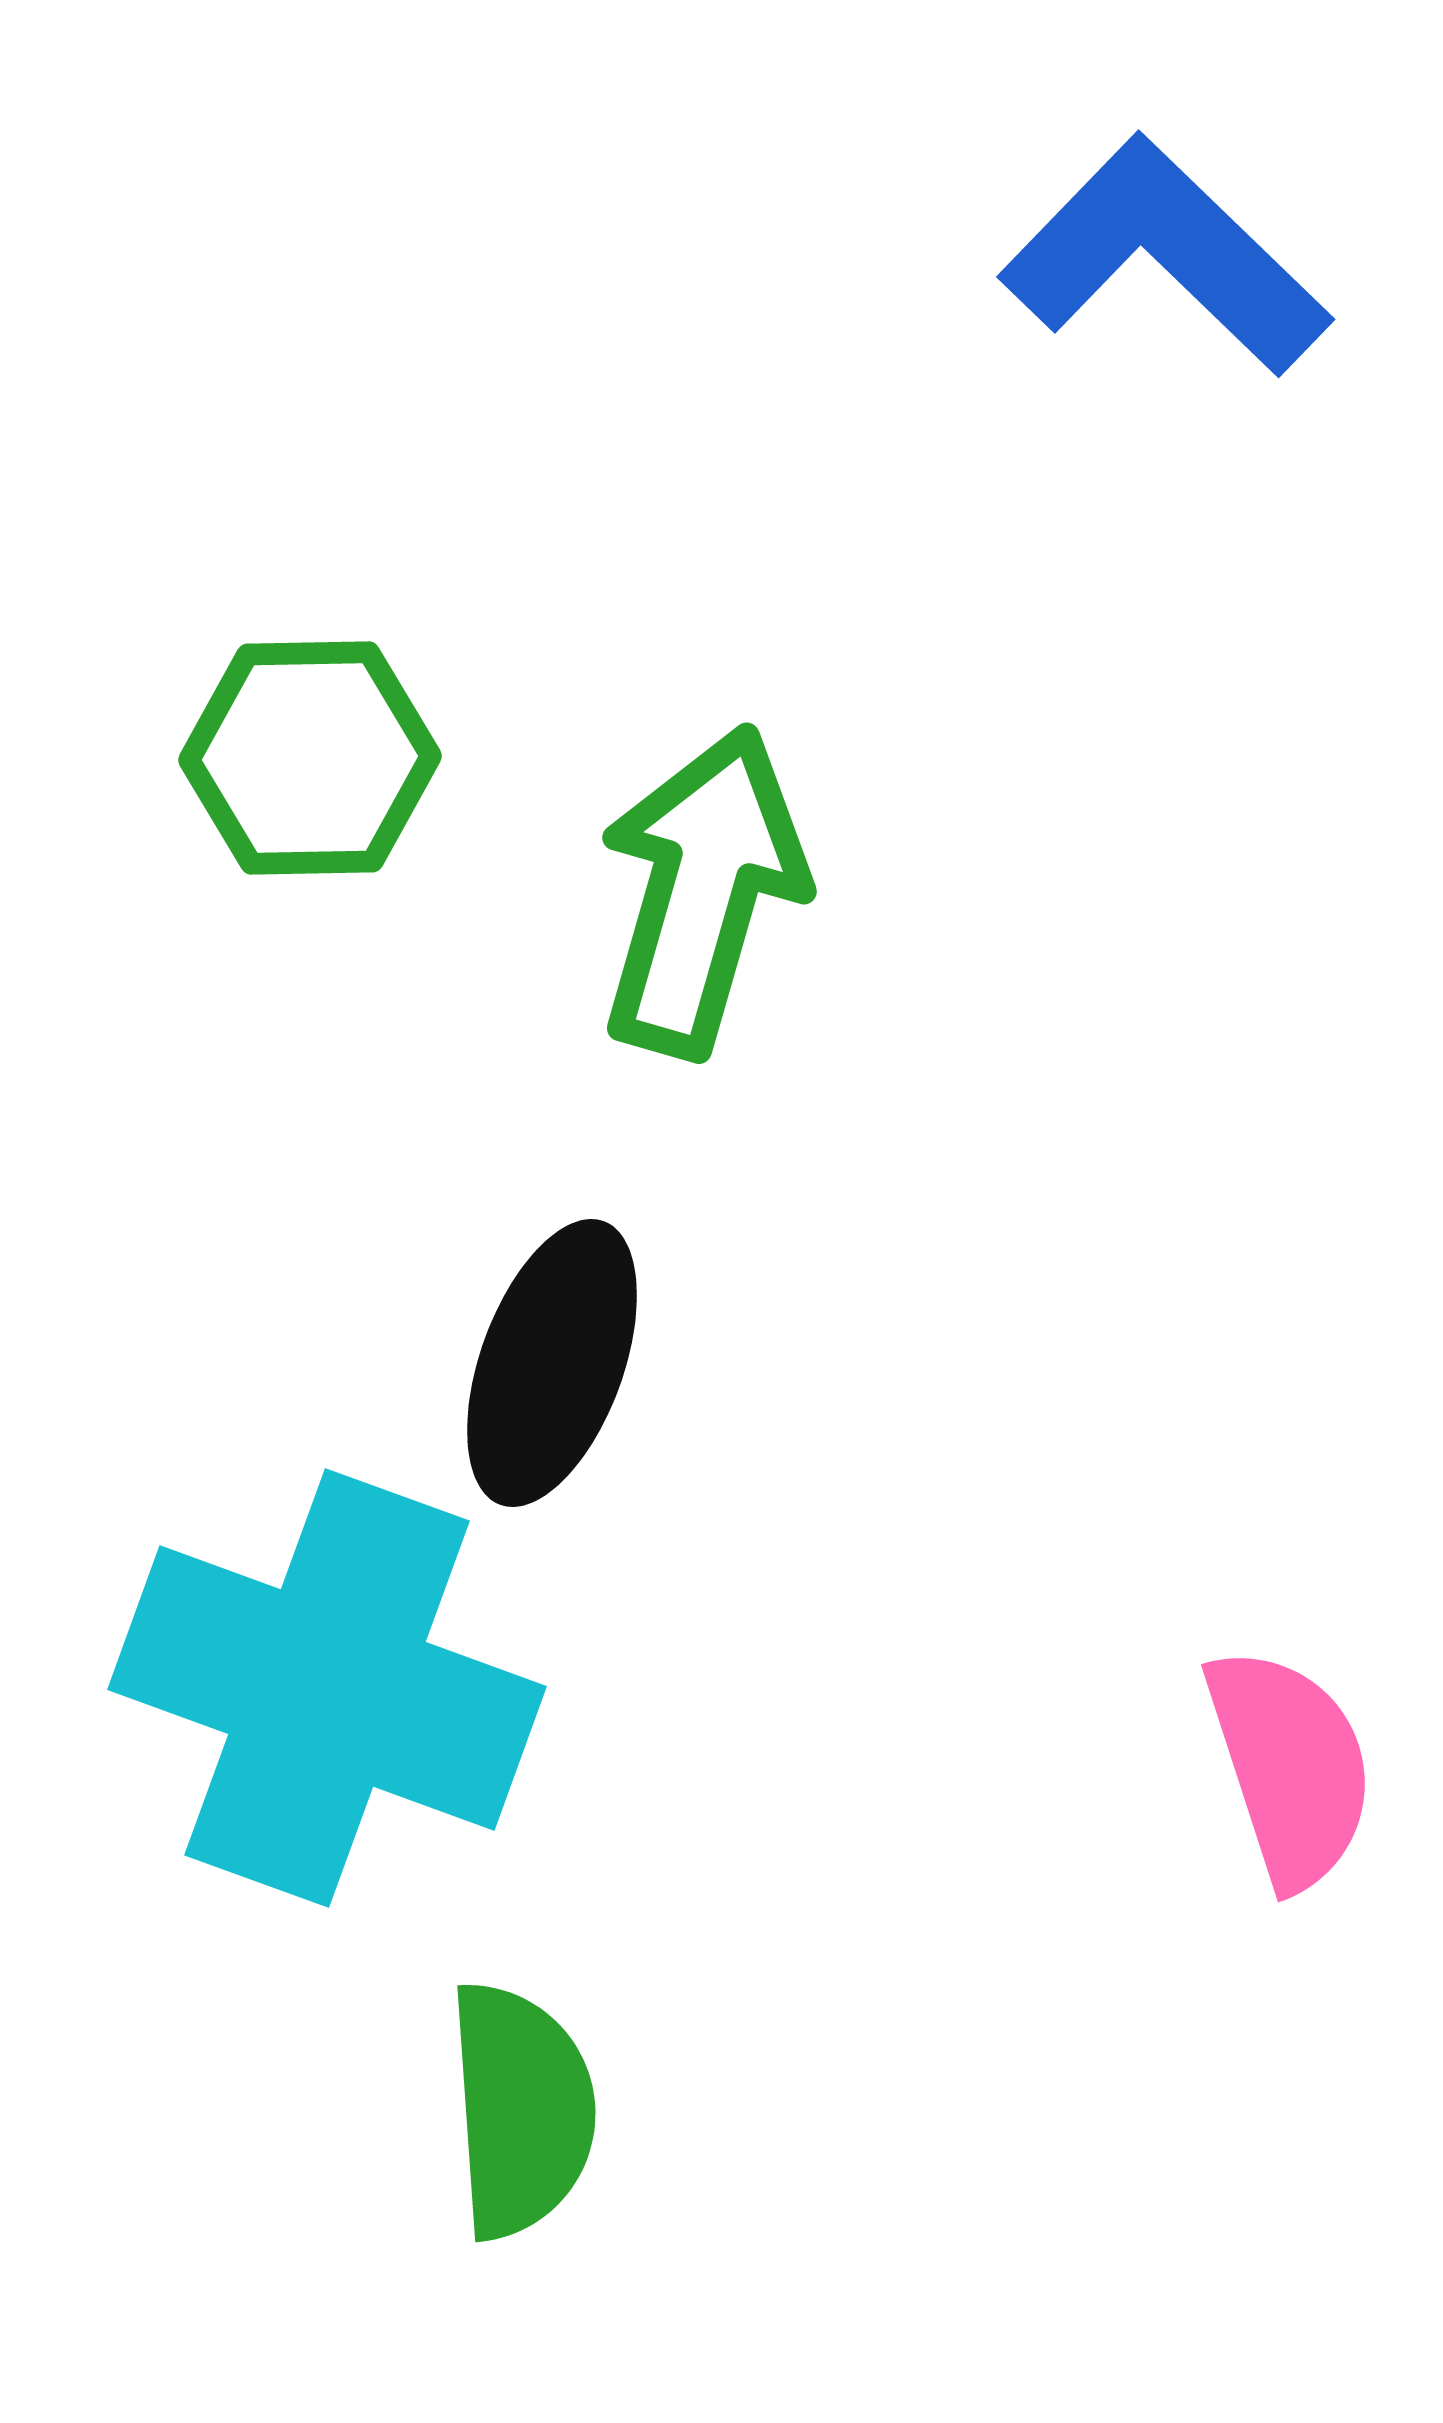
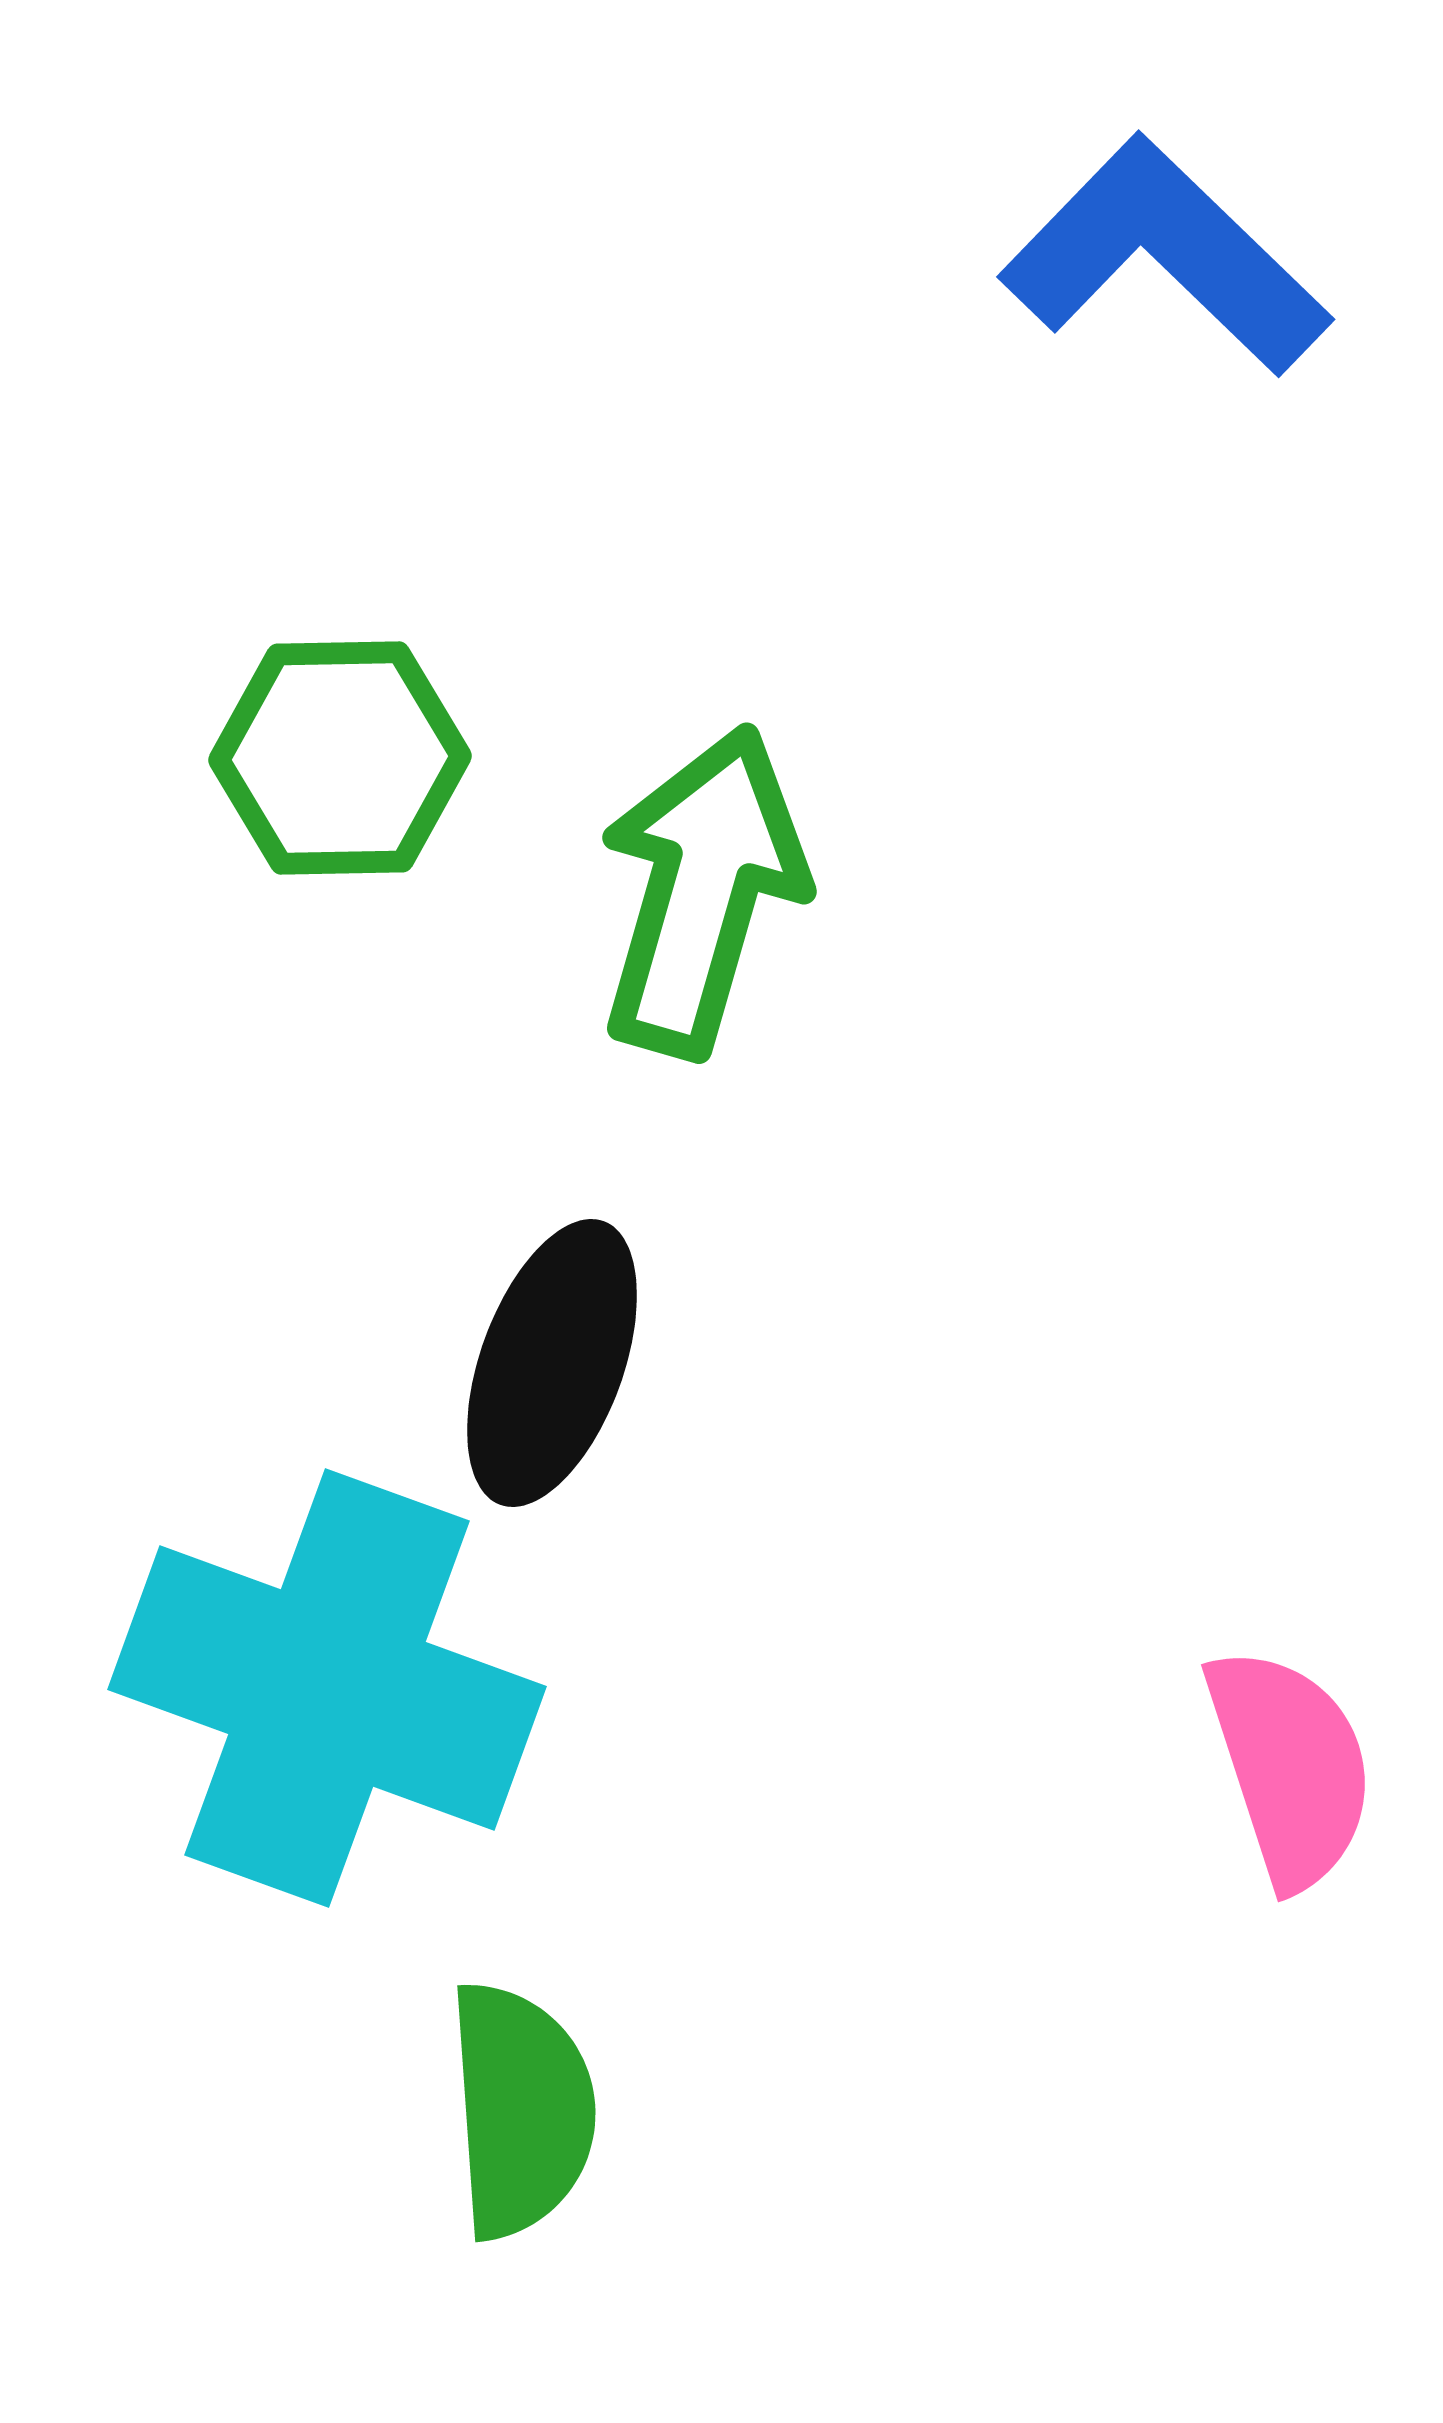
green hexagon: moved 30 px right
